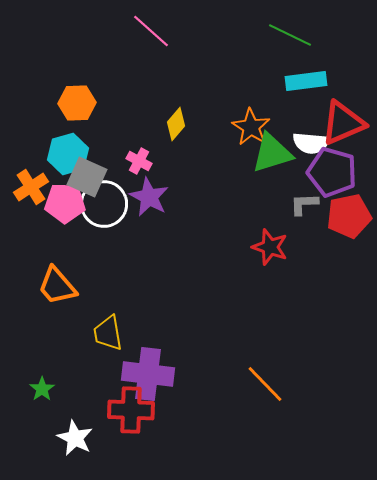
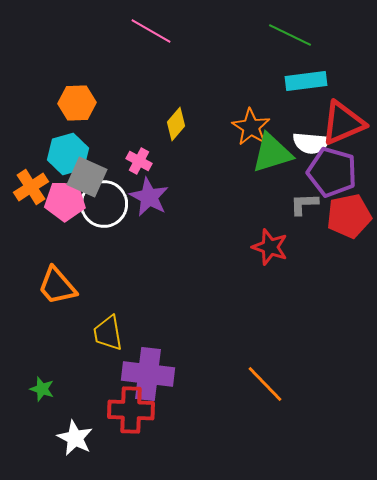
pink line: rotated 12 degrees counterclockwise
pink pentagon: moved 2 px up
green star: rotated 20 degrees counterclockwise
